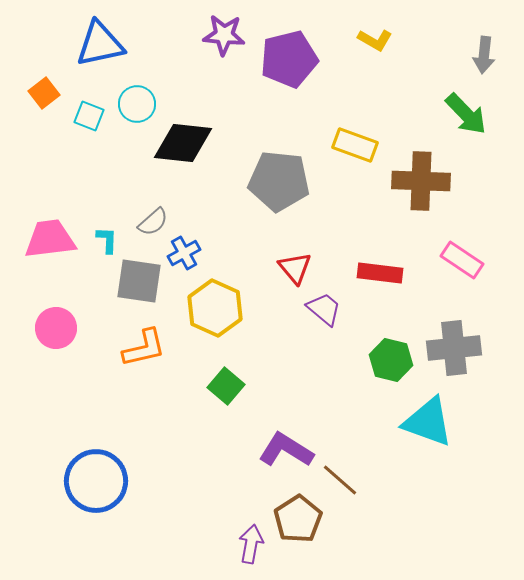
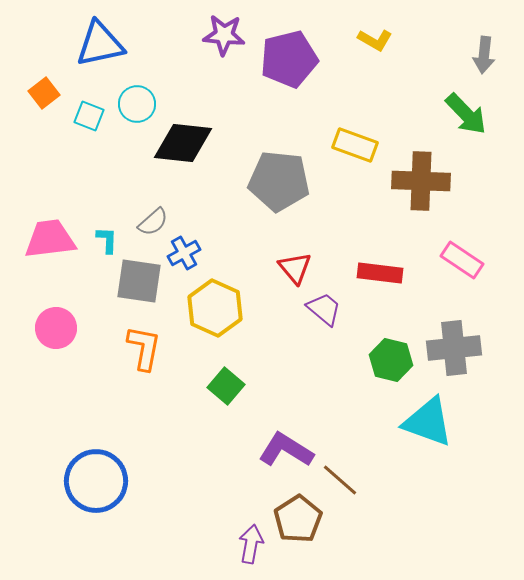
orange L-shape: rotated 66 degrees counterclockwise
